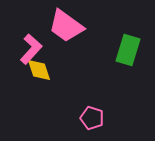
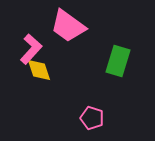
pink trapezoid: moved 2 px right
green rectangle: moved 10 px left, 11 px down
